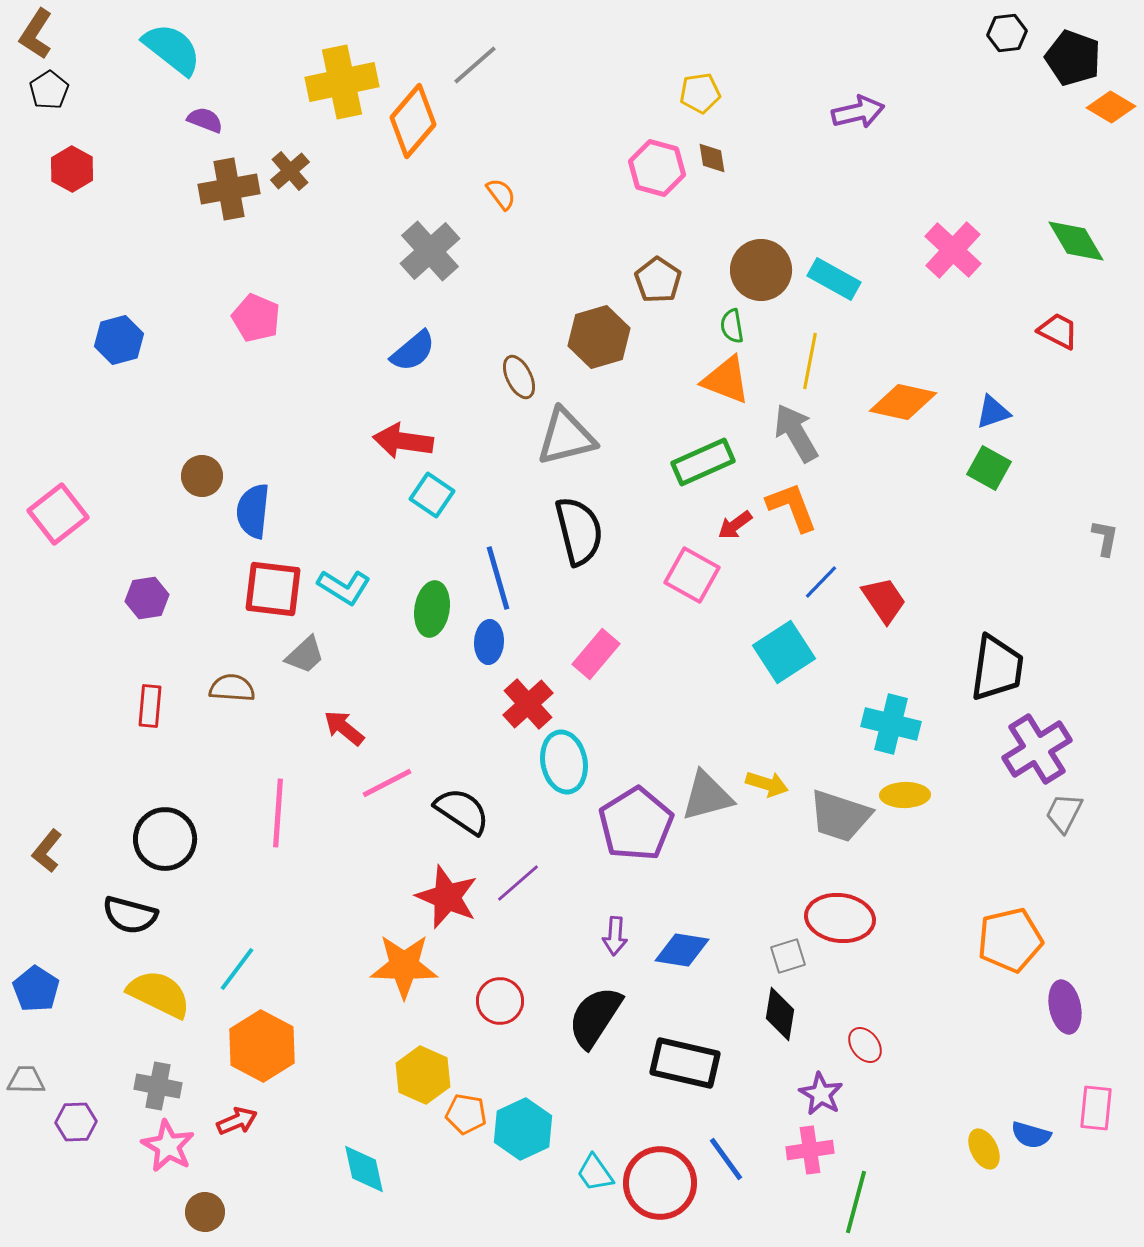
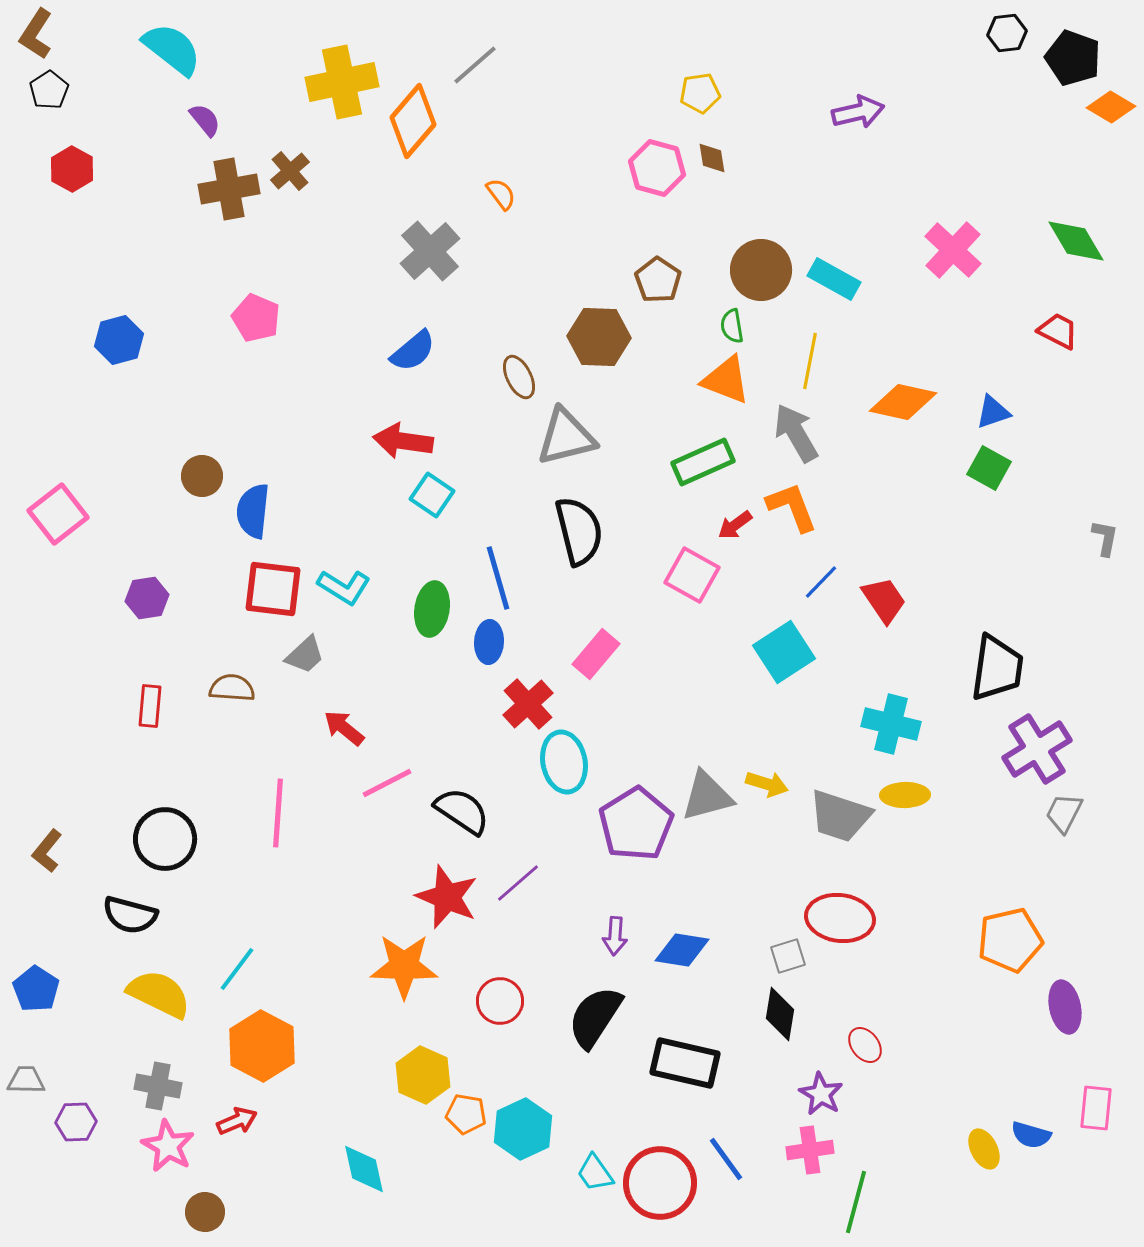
purple semicircle at (205, 120): rotated 30 degrees clockwise
brown hexagon at (599, 337): rotated 18 degrees clockwise
